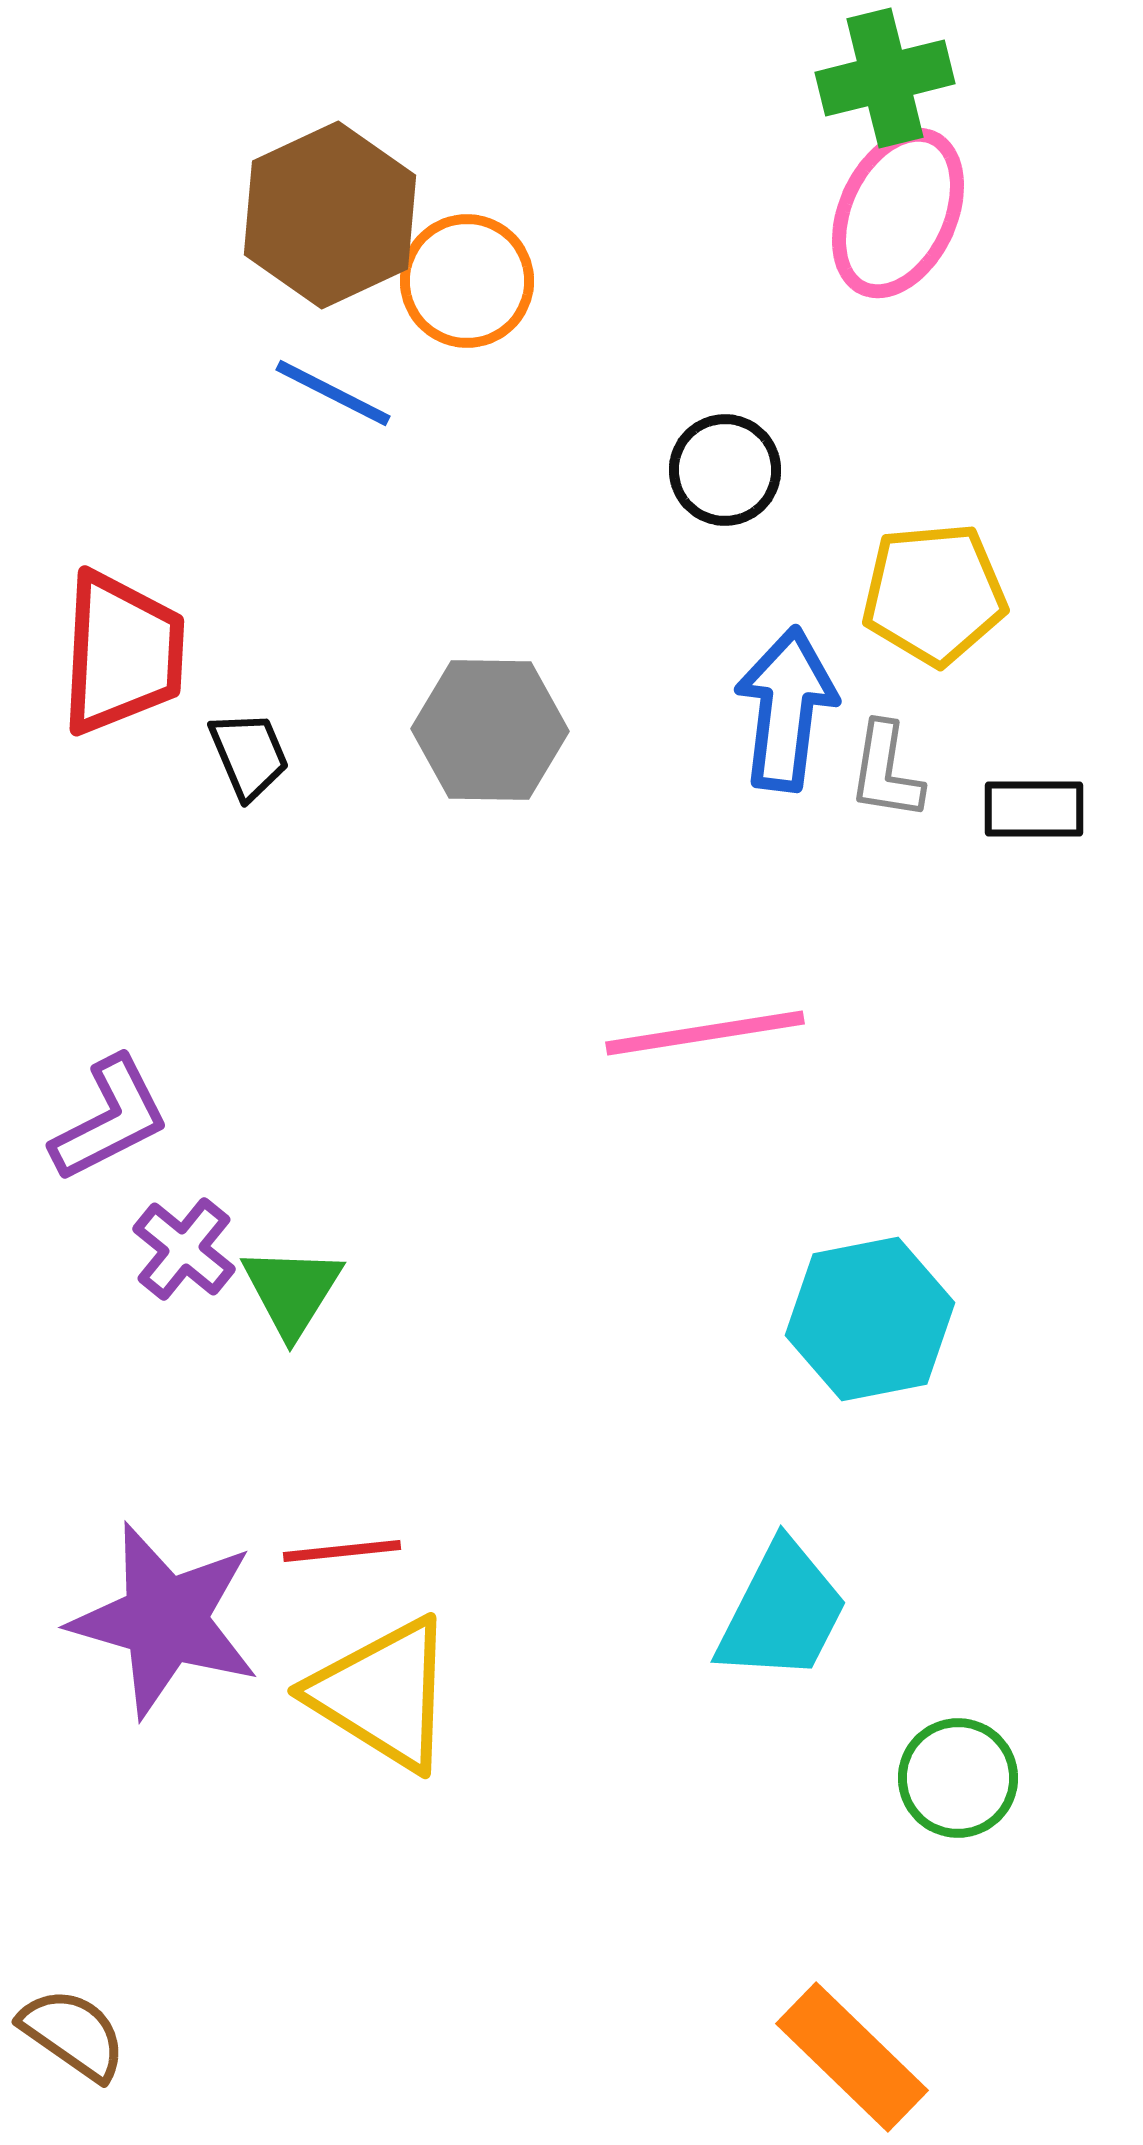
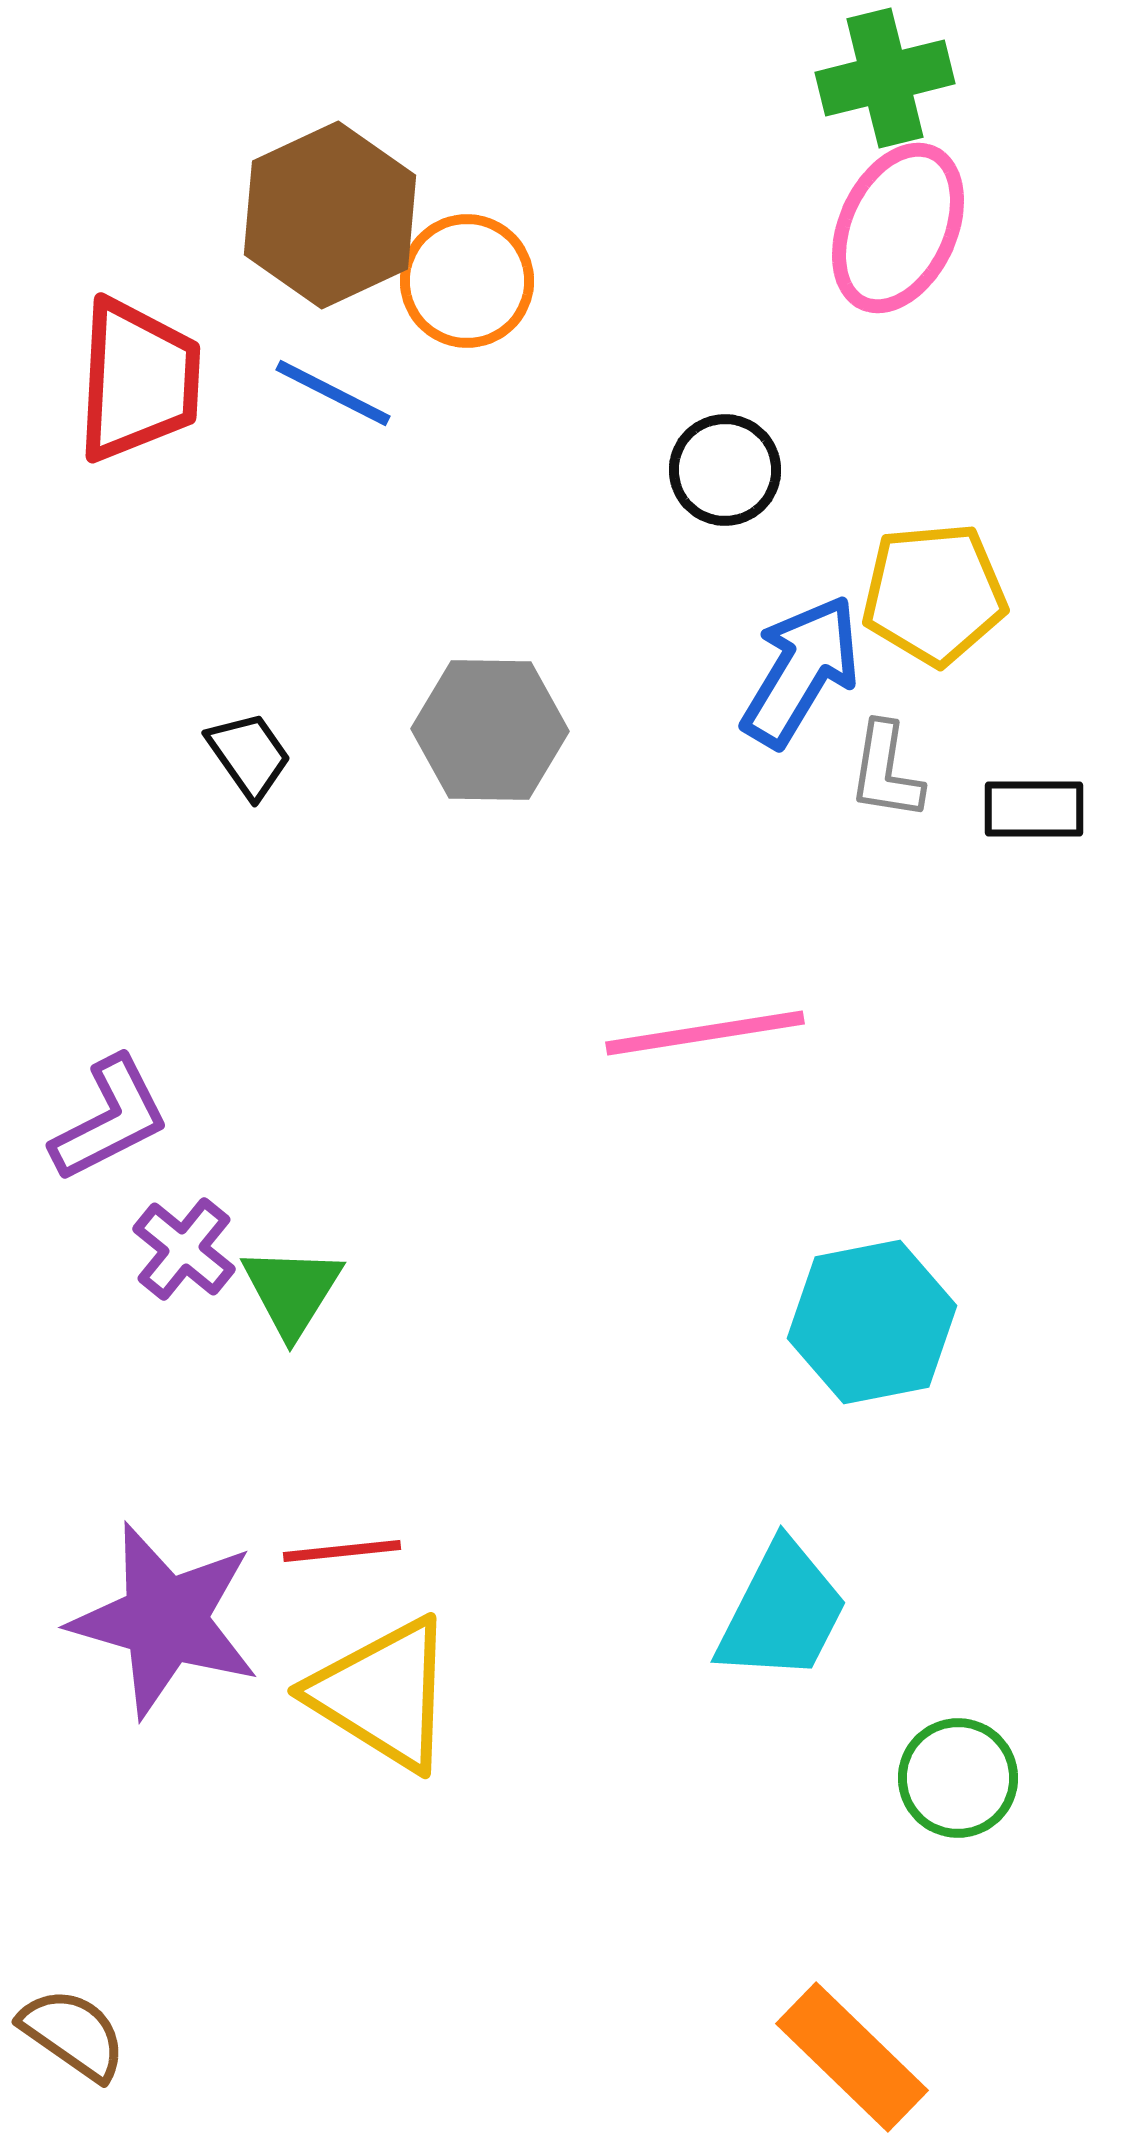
pink ellipse: moved 15 px down
red trapezoid: moved 16 px right, 273 px up
blue arrow: moved 15 px right, 38 px up; rotated 24 degrees clockwise
black trapezoid: rotated 12 degrees counterclockwise
cyan hexagon: moved 2 px right, 3 px down
